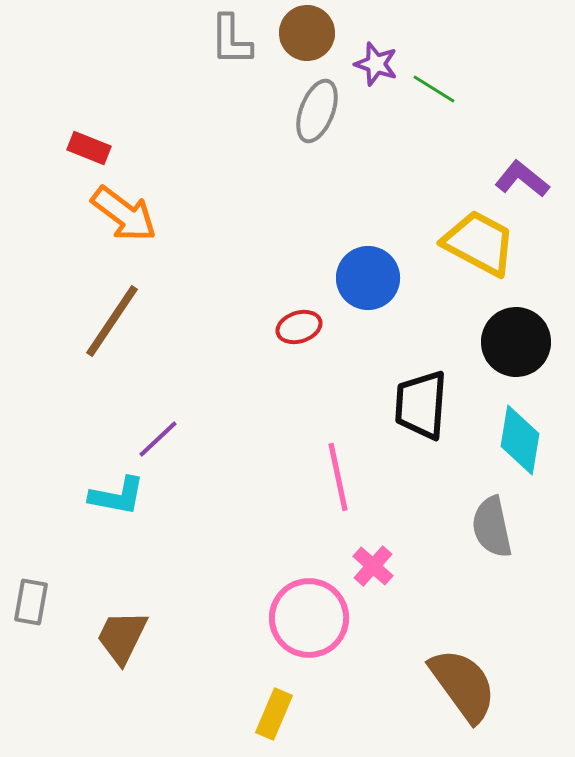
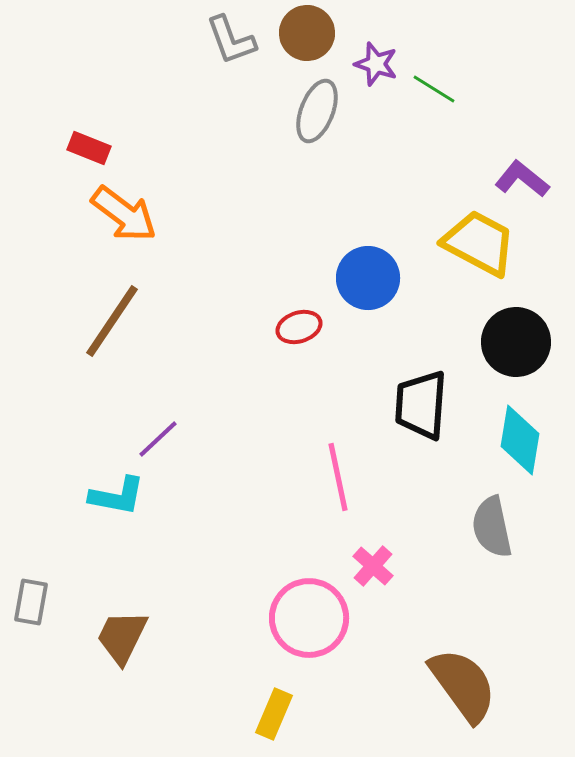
gray L-shape: rotated 20 degrees counterclockwise
